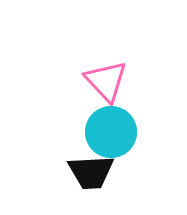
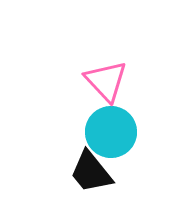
black trapezoid: rotated 54 degrees clockwise
